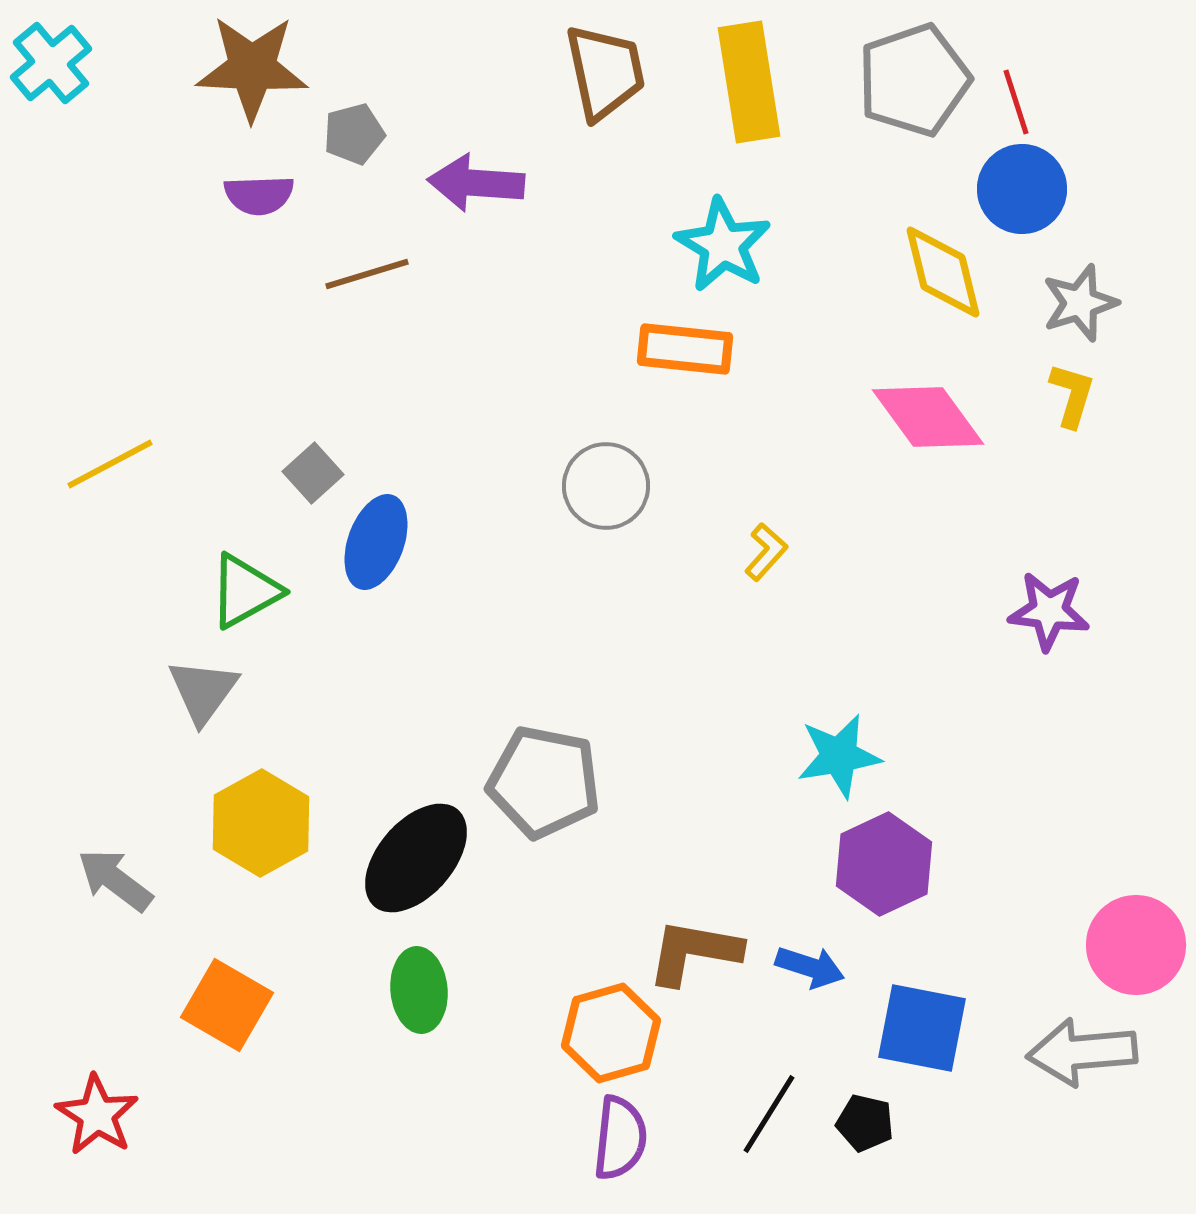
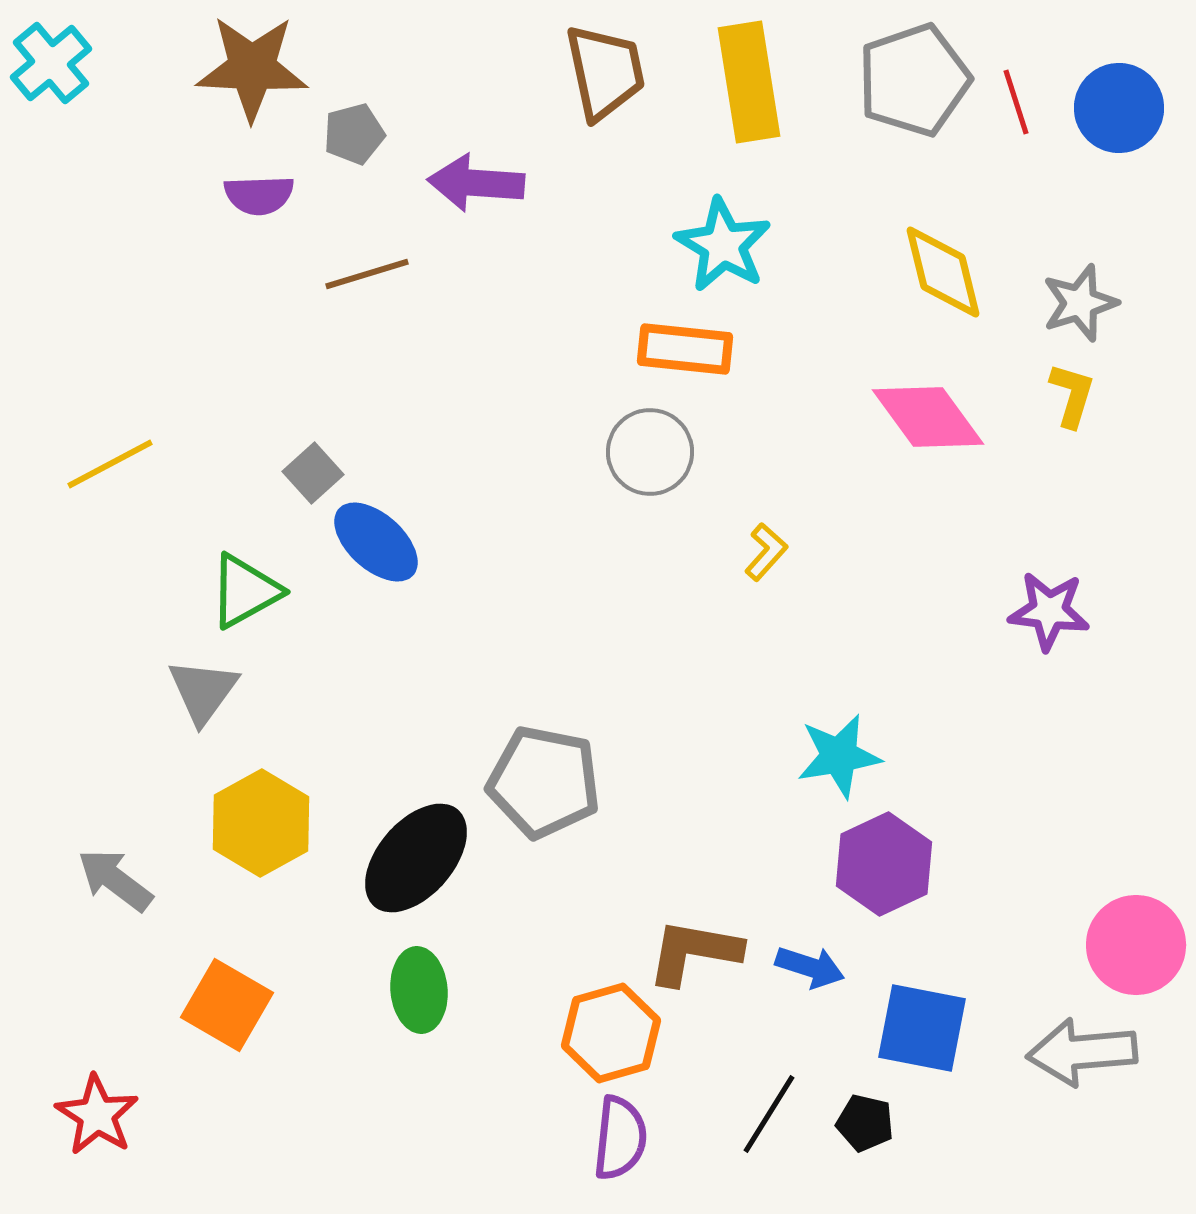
blue circle at (1022, 189): moved 97 px right, 81 px up
gray circle at (606, 486): moved 44 px right, 34 px up
blue ellipse at (376, 542): rotated 68 degrees counterclockwise
